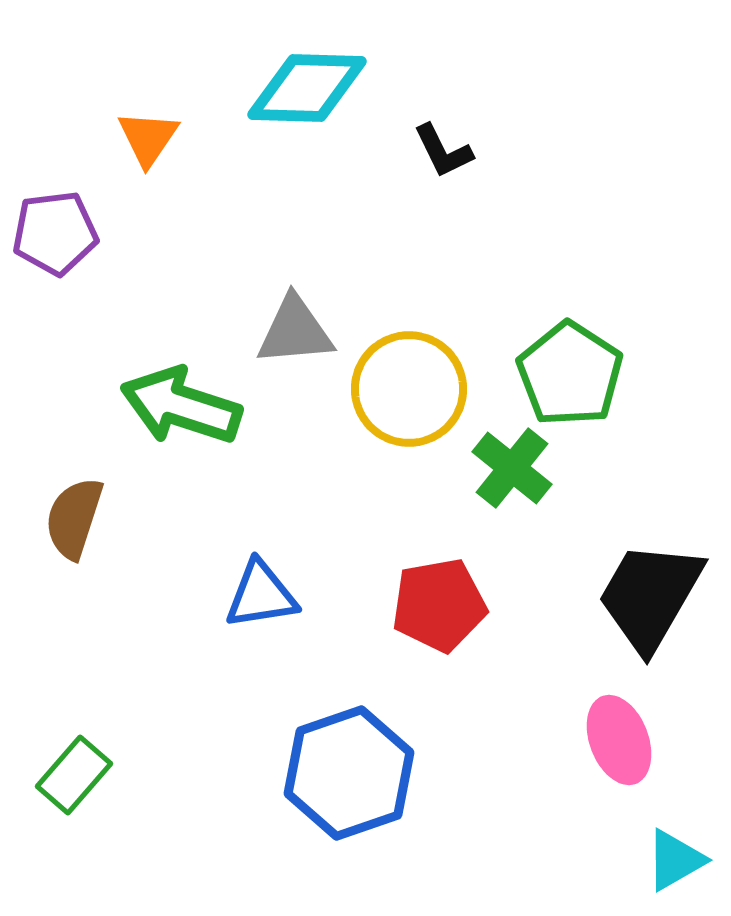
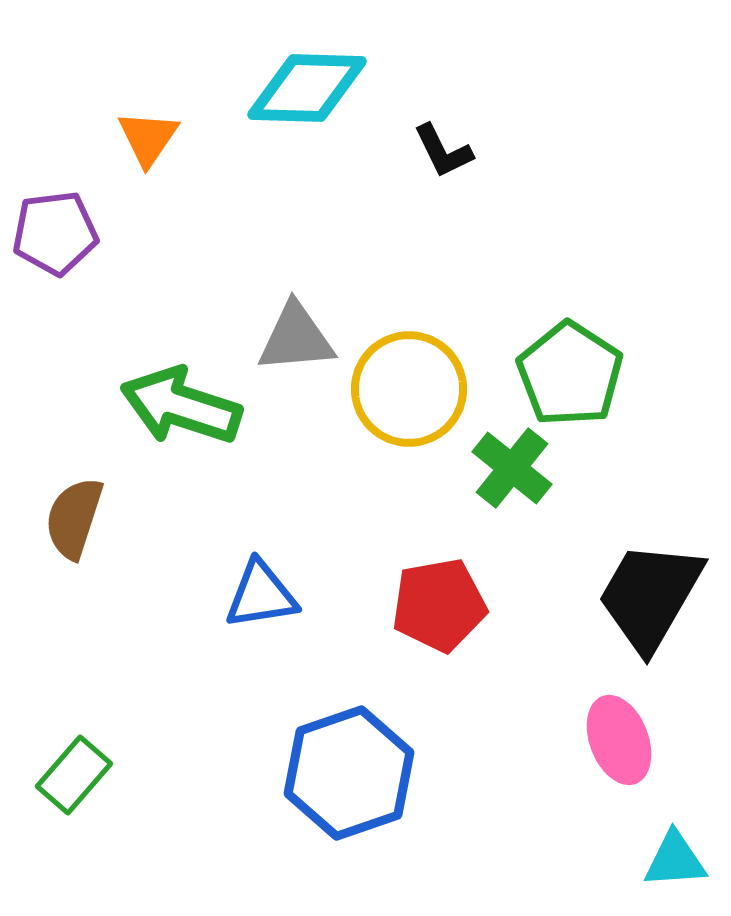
gray triangle: moved 1 px right, 7 px down
cyan triangle: rotated 26 degrees clockwise
